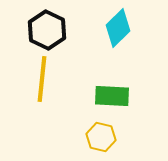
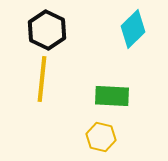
cyan diamond: moved 15 px right, 1 px down
